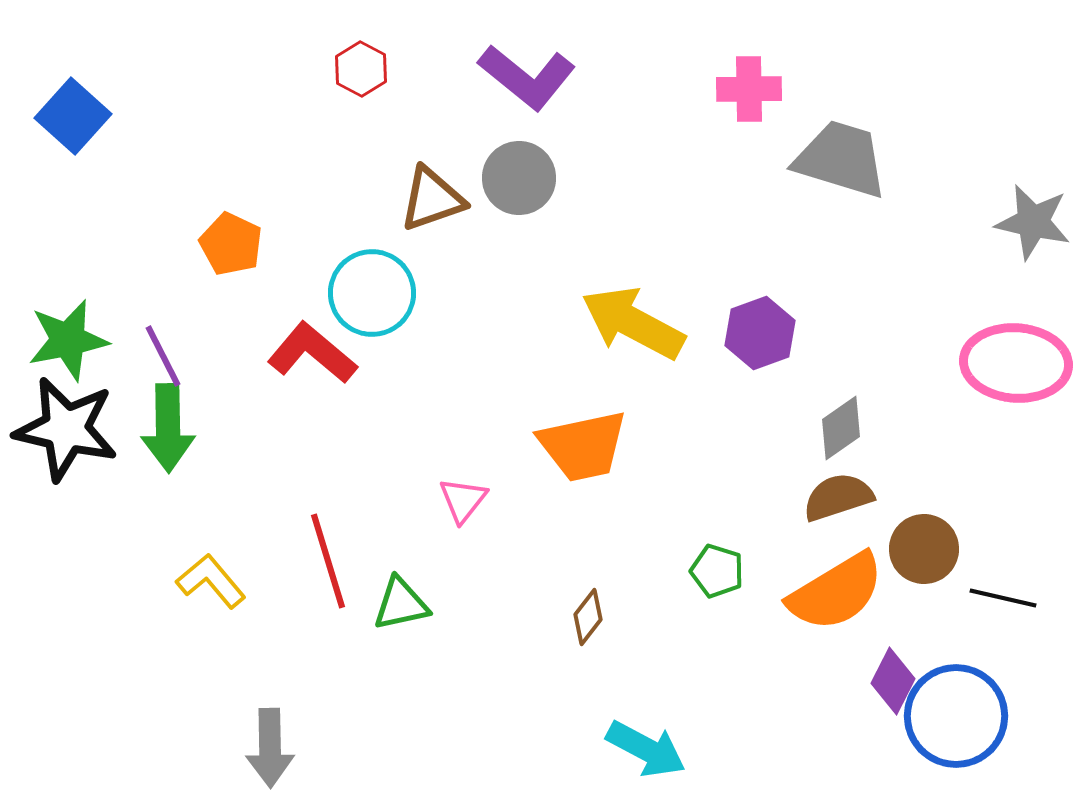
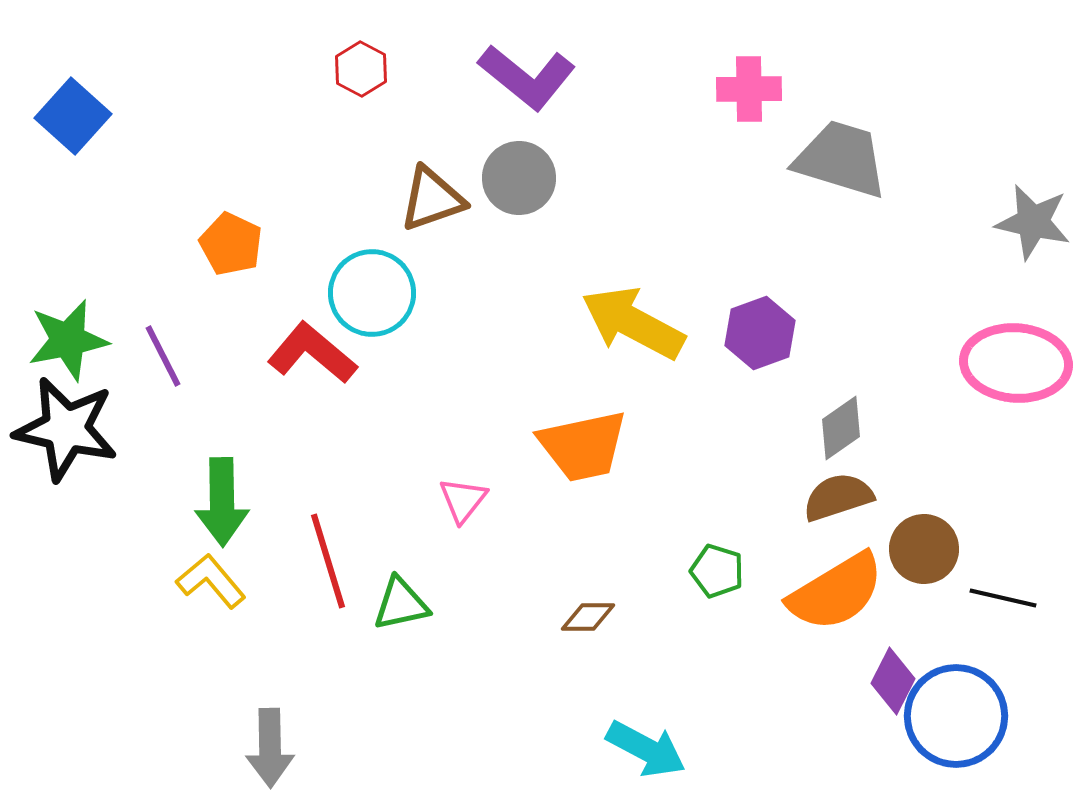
green arrow: moved 54 px right, 74 px down
brown diamond: rotated 52 degrees clockwise
